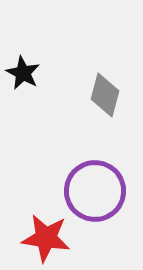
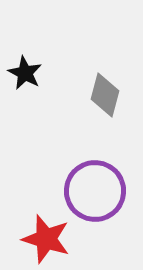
black star: moved 2 px right
red star: moved 1 px down; rotated 9 degrees clockwise
